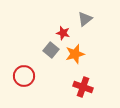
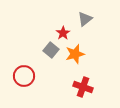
red star: rotated 24 degrees clockwise
